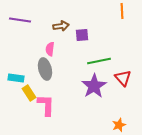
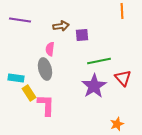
orange star: moved 2 px left, 1 px up
